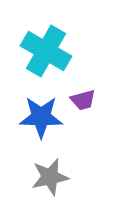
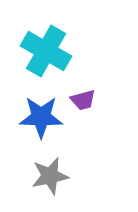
gray star: moved 1 px up
